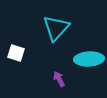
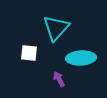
white square: moved 13 px right; rotated 12 degrees counterclockwise
cyan ellipse: moved 8 px left, 1 px up
